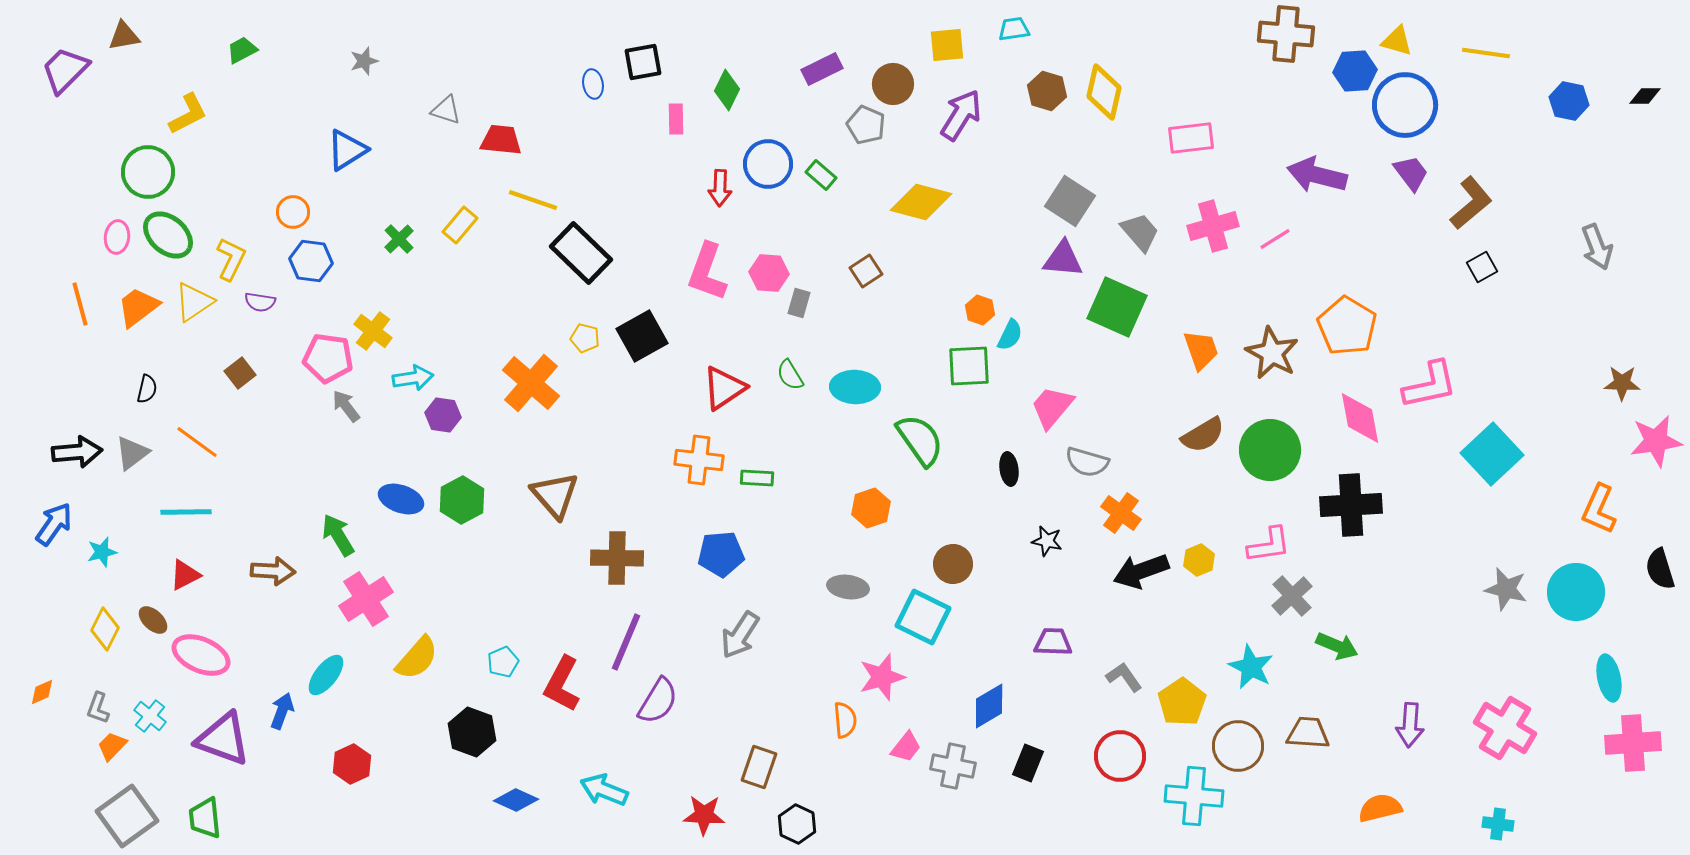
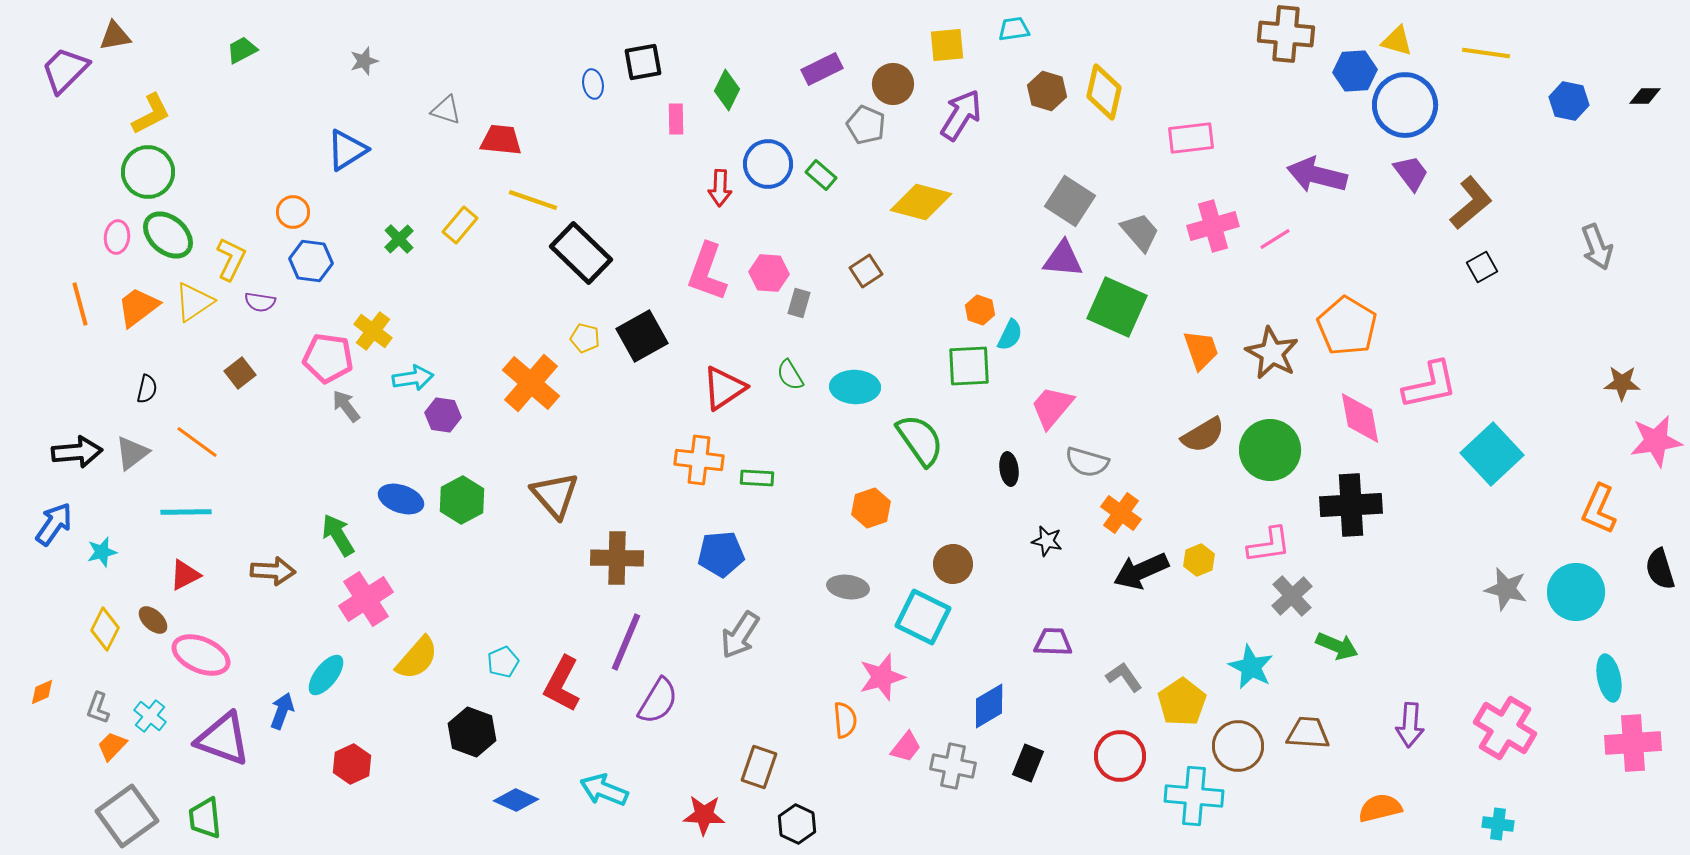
brown triangle at (124, 36): moved 9 px left
yellow L-shape at (188, 114): moved 37 px left
black arrow at (1141, 571): rotated 4 degrees counterclockwise
